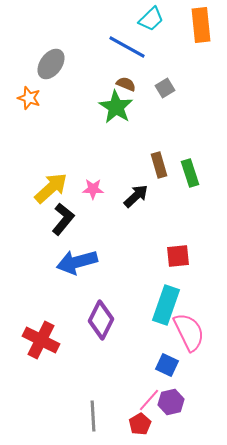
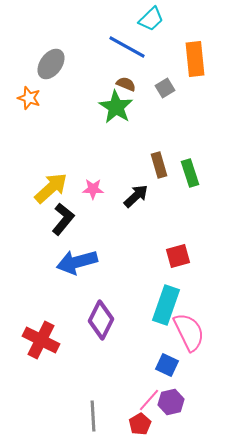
orange rectangle: moved 6 px left, 34 px down
red square: rotated 10 degrees counterclockwise
